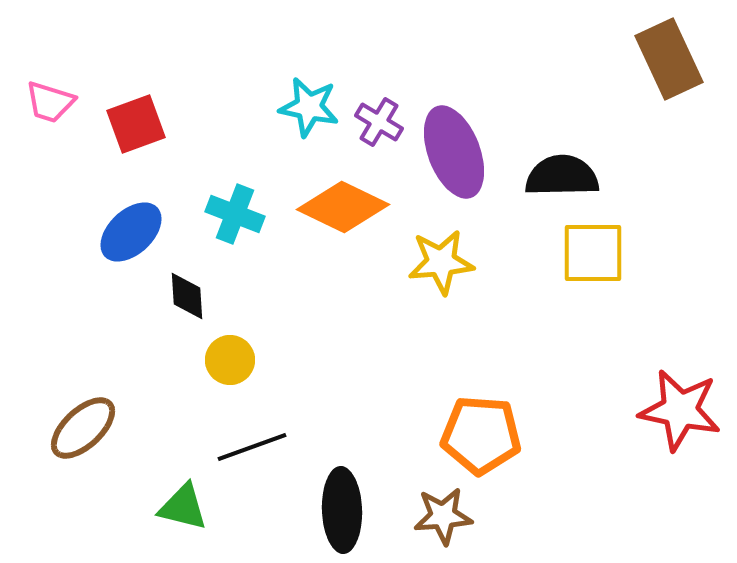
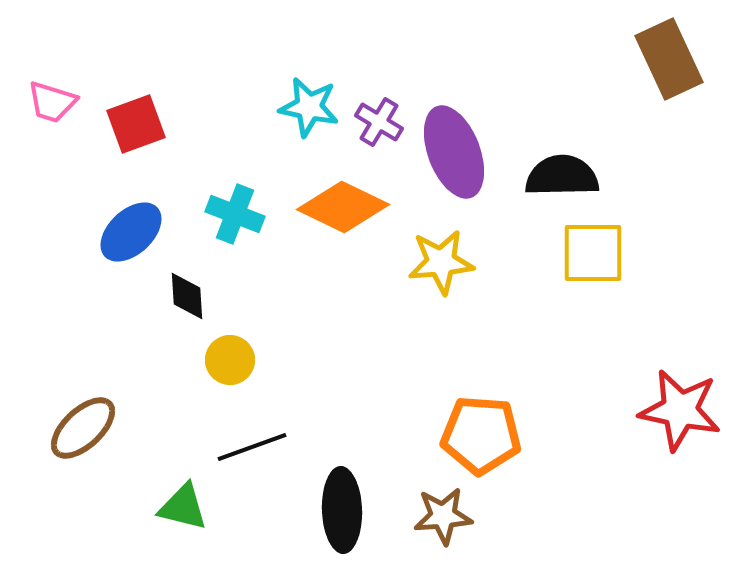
pink trapezoid: moved 2 px right
